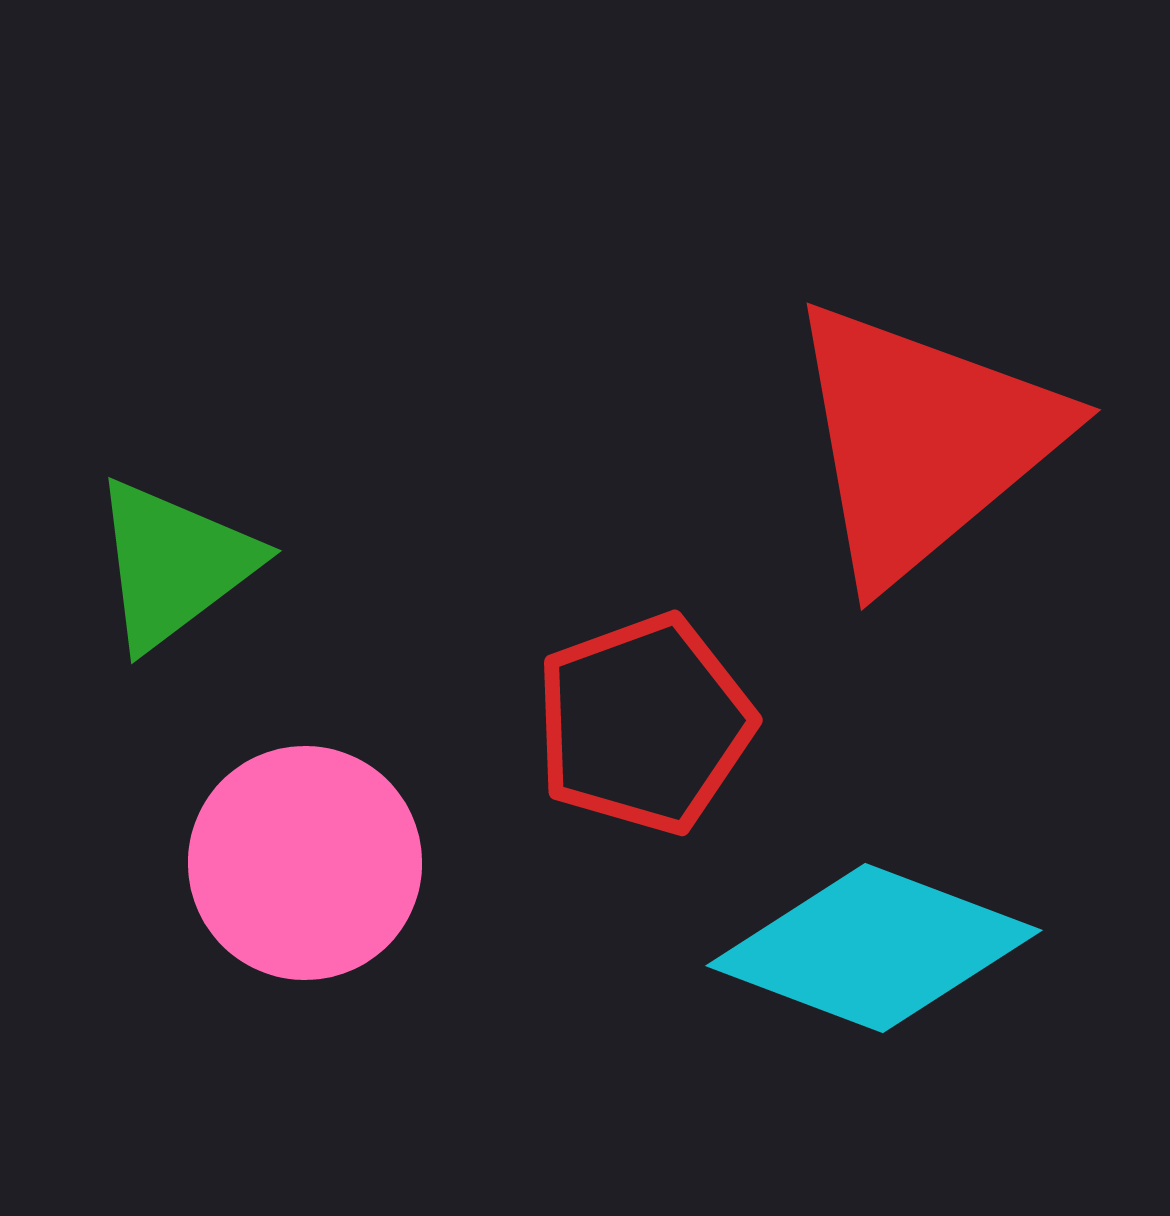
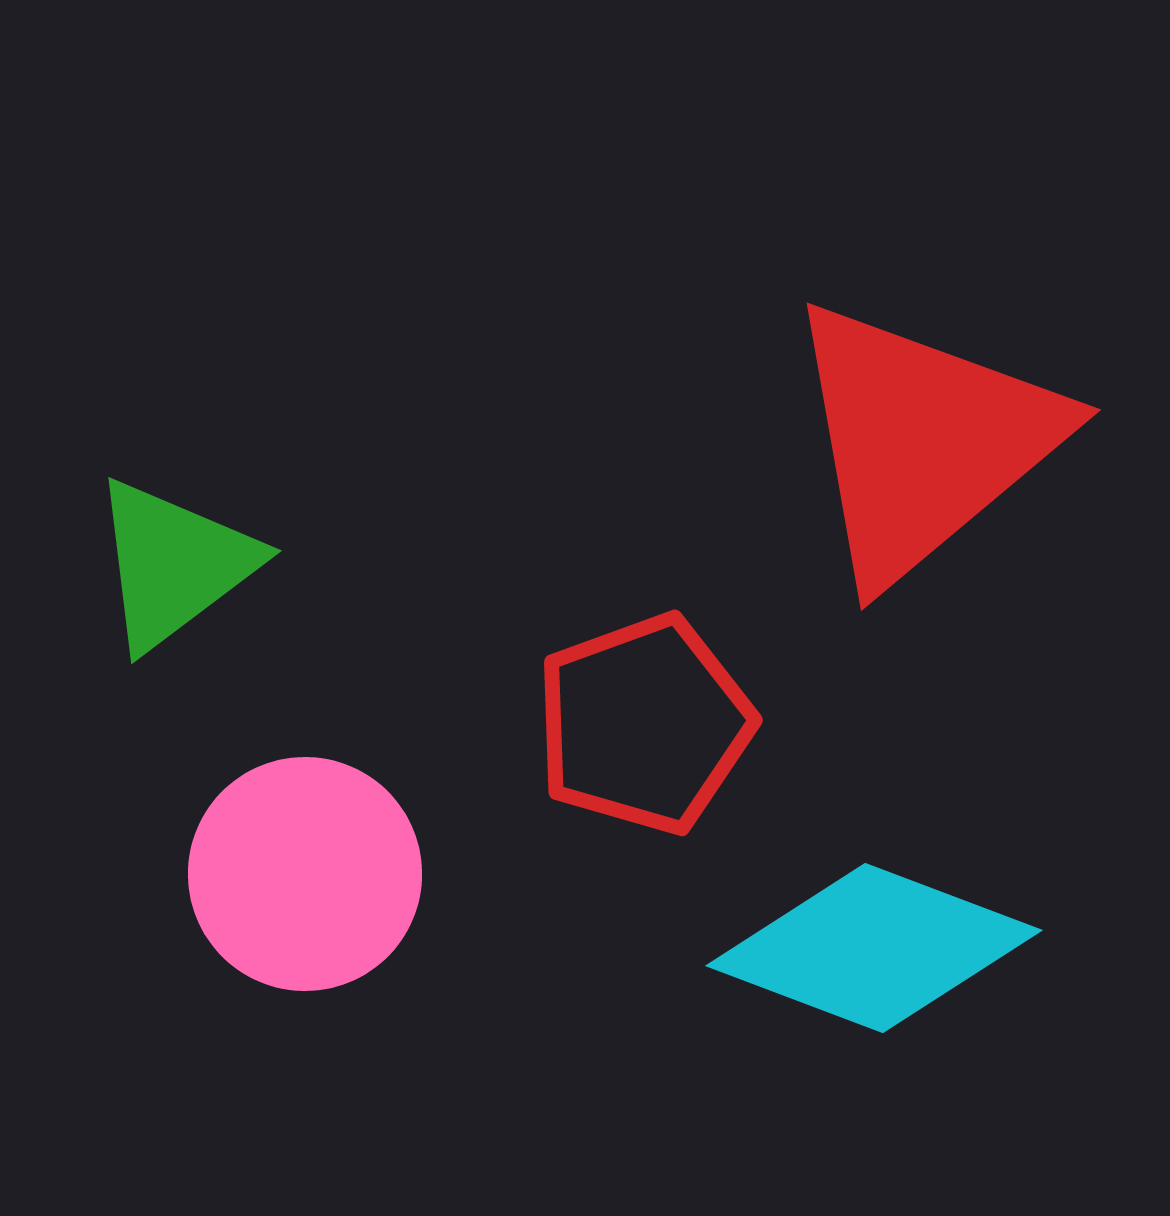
pink circle: moved 11 px down
